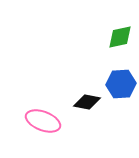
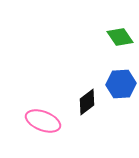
green diamond: rotated 68 degrees clockwise
black diamond: rotated 48 degrees counterclockwise
